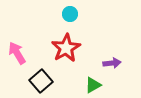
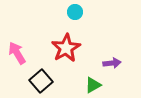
cyan circle: moved 5 px right, 2 px up
